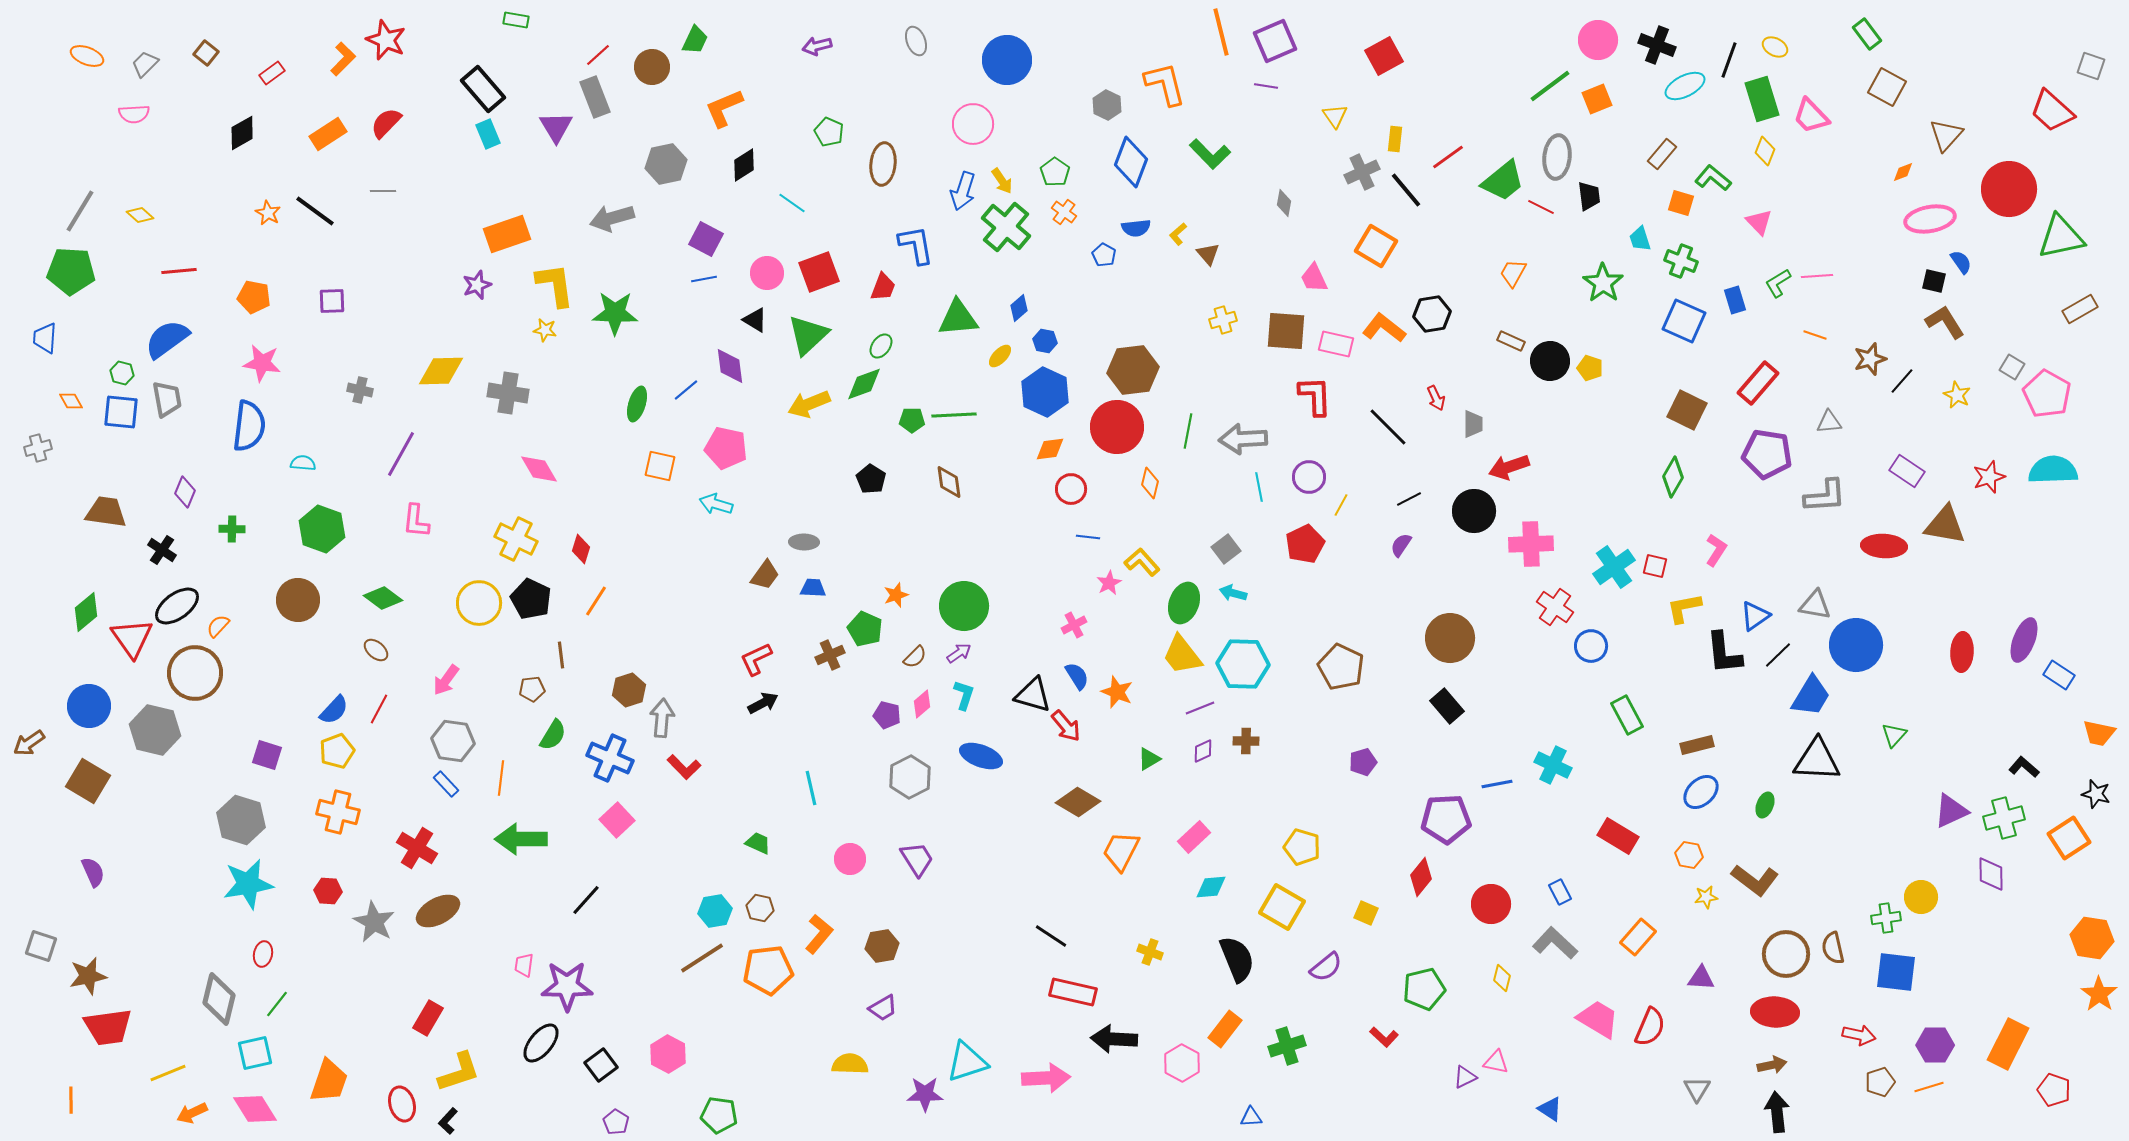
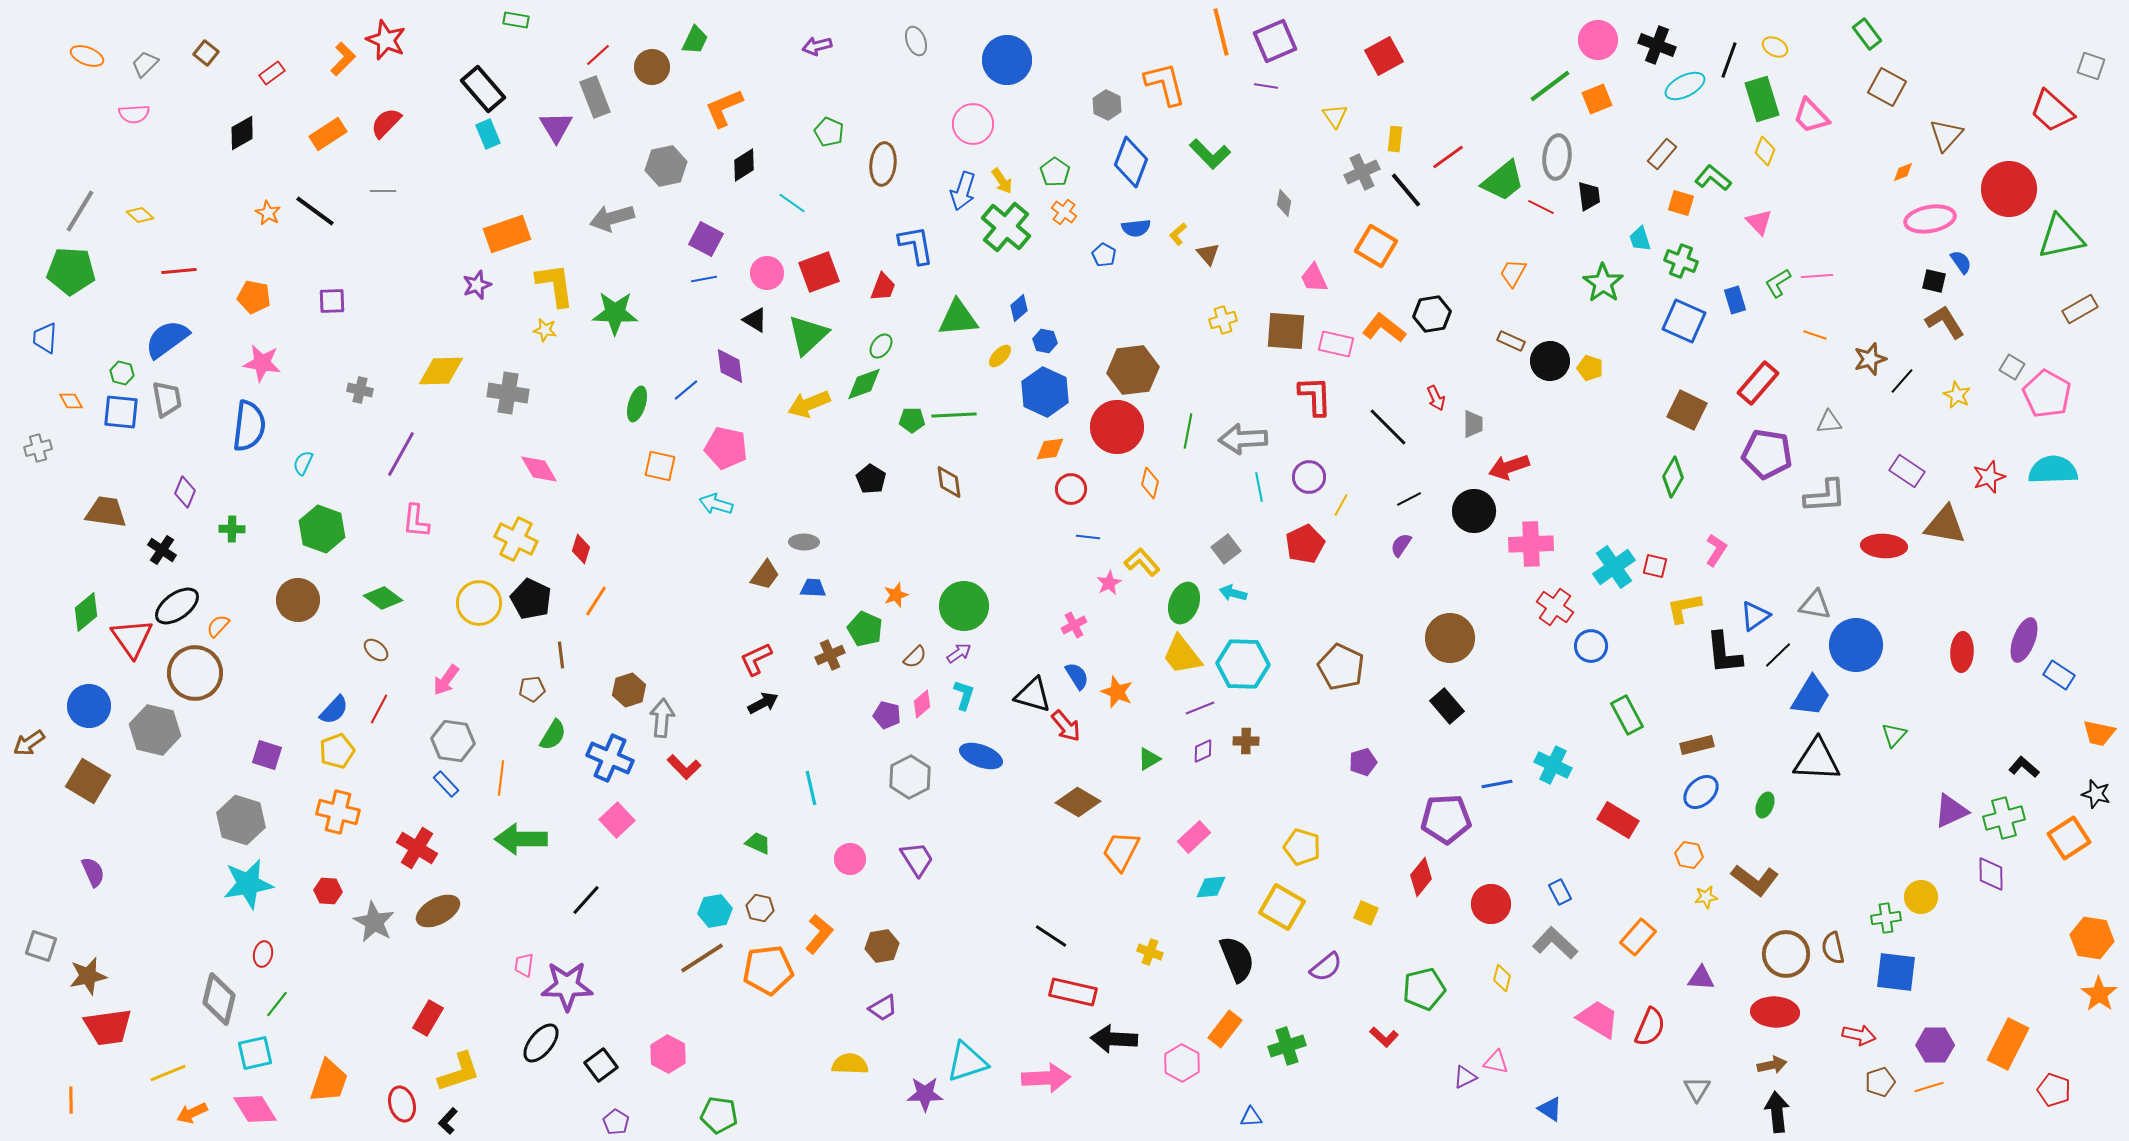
gray hexagon at (666, 164): moved 2 px down
cyan semicircle at (303, 463): rotated 70 degrees counterclockwise
red rectangle at (1618, 836): moved 16 px up
